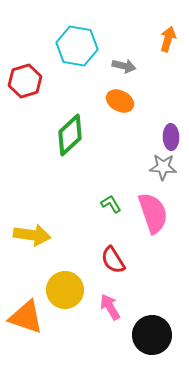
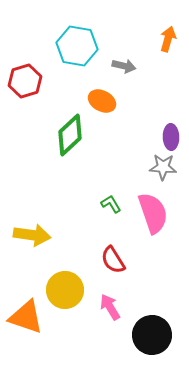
orange ellipse: moved 18 px left
